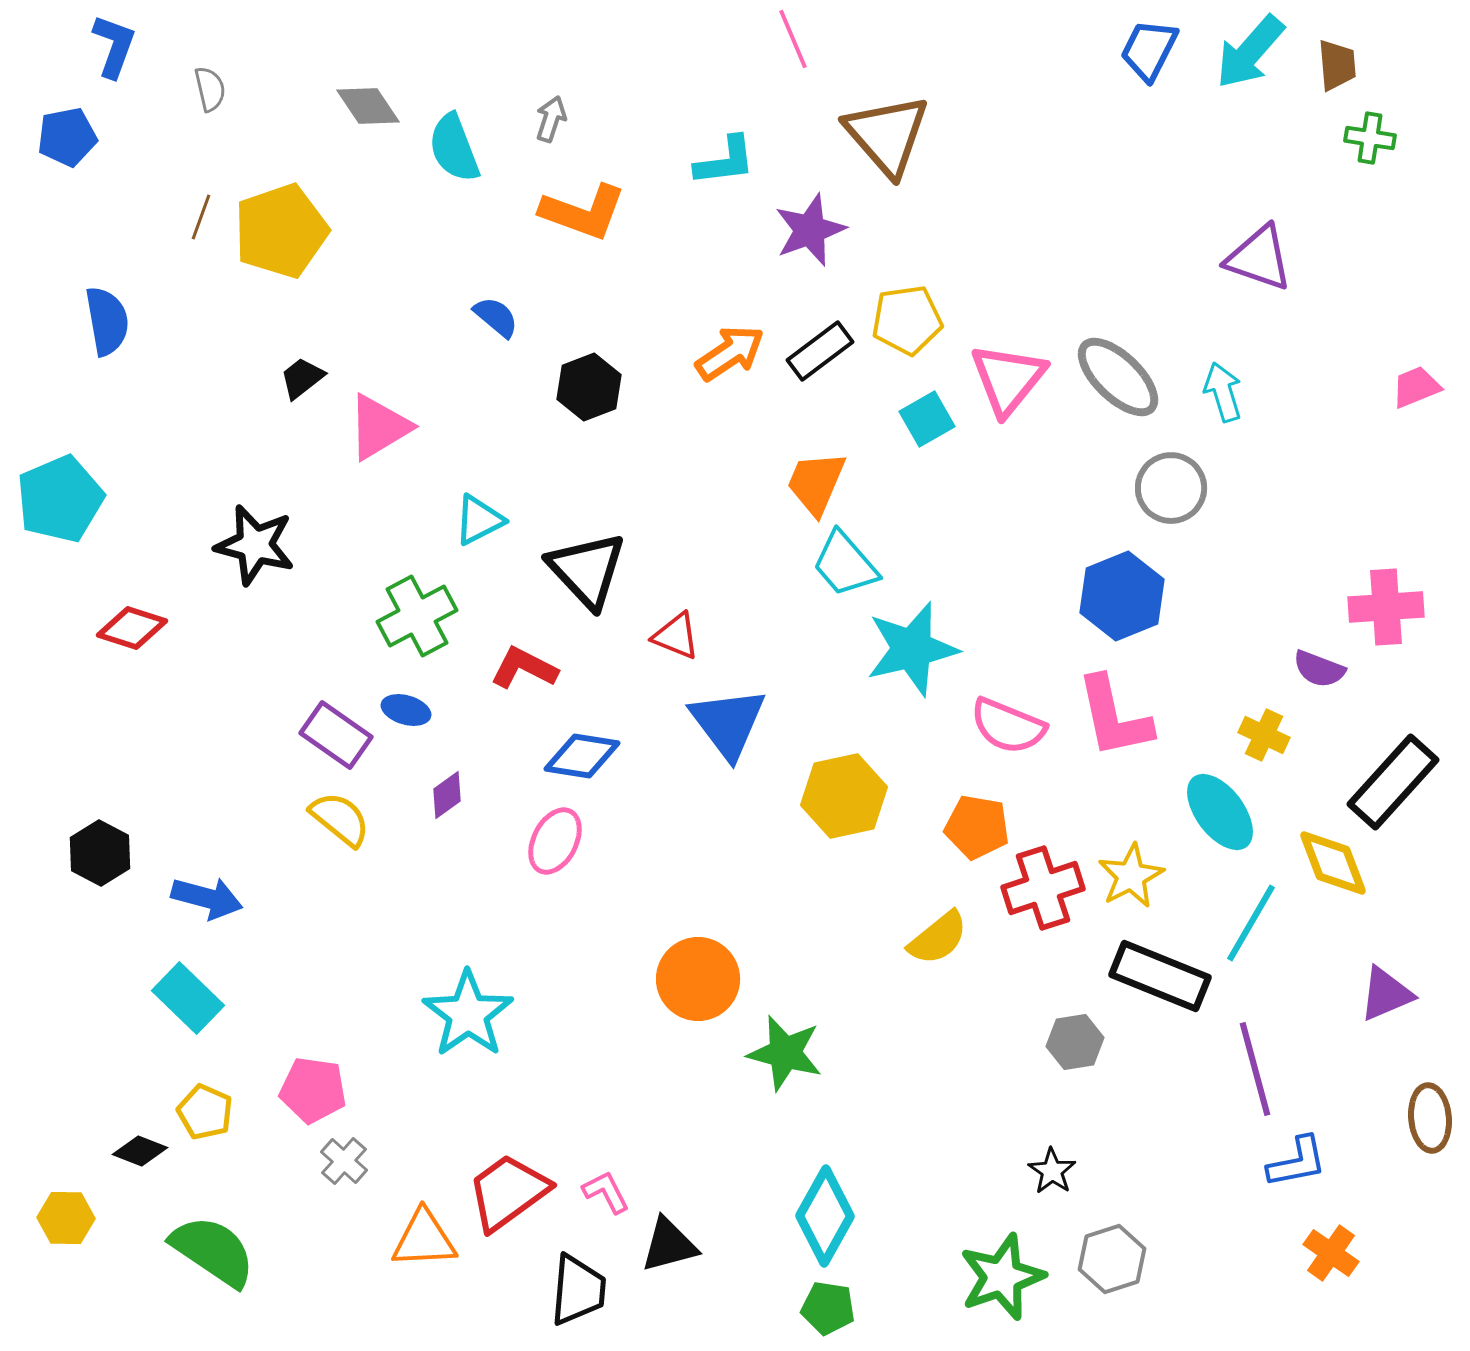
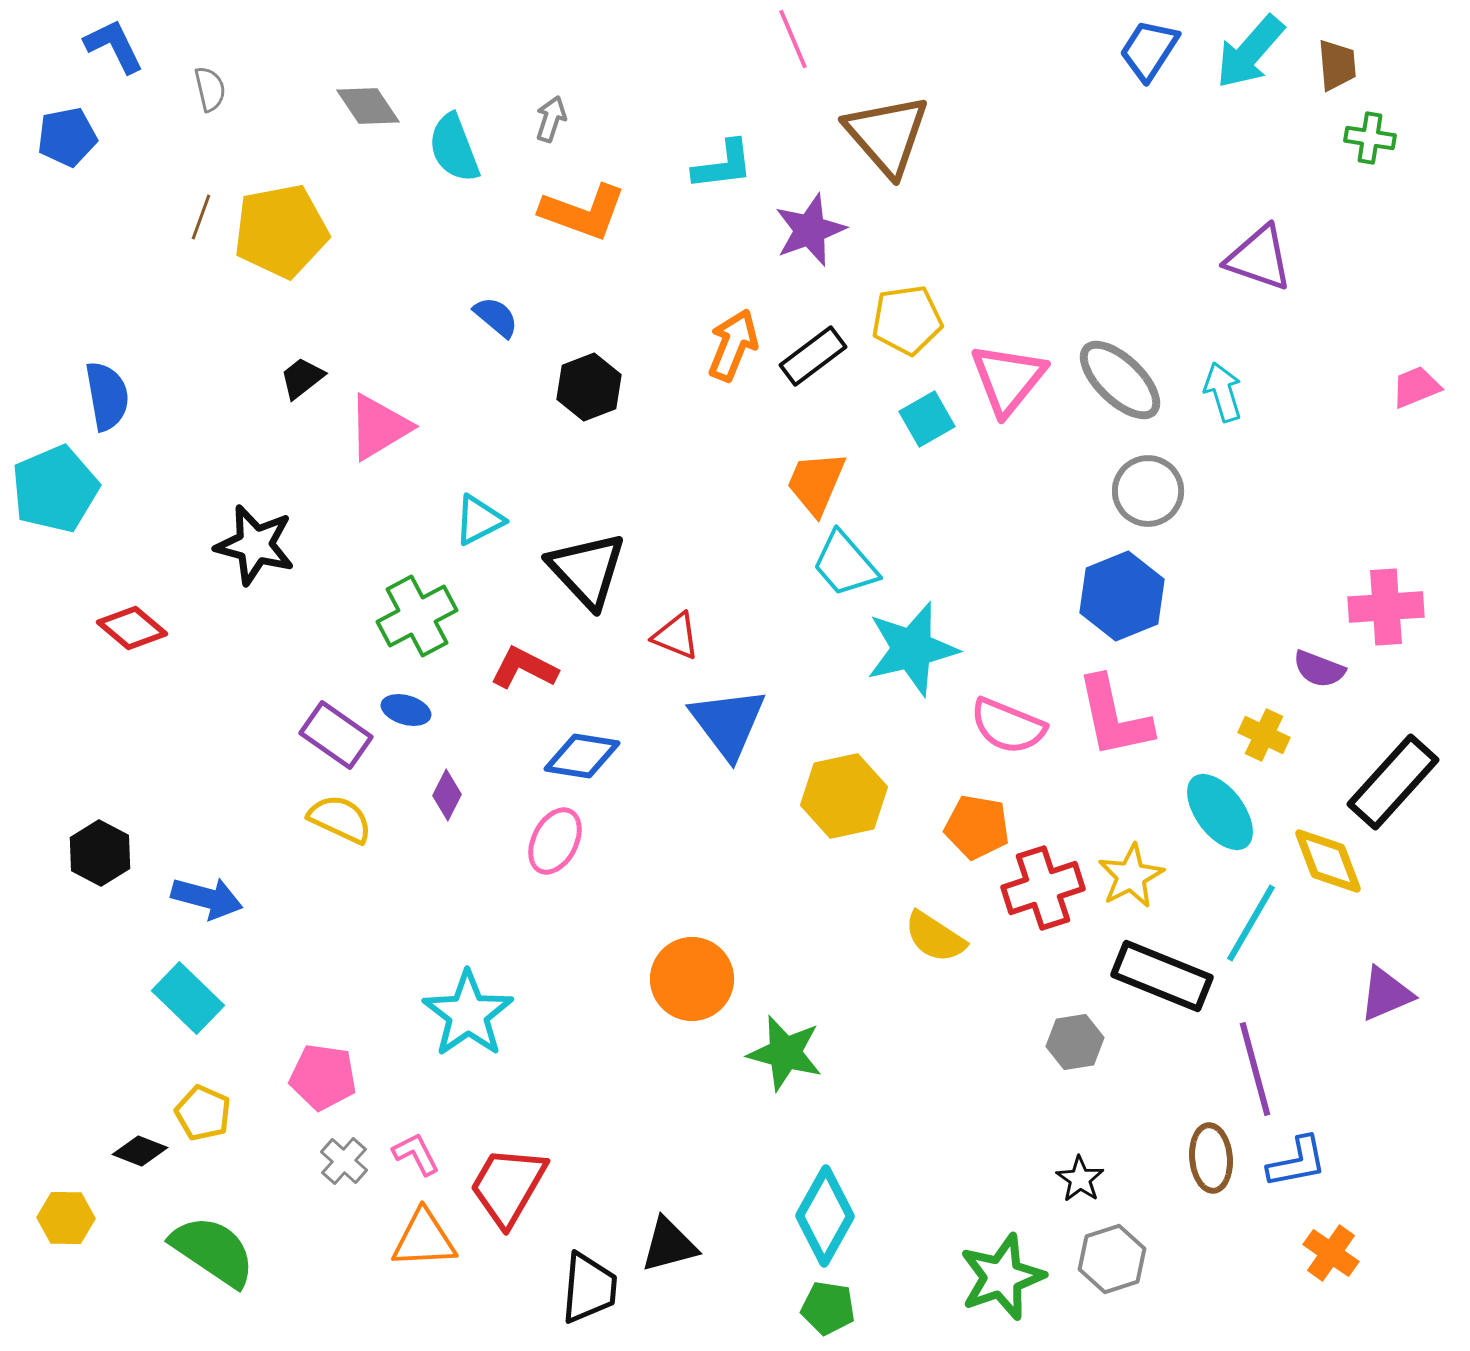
blue L-shape at (114, 46): rotated 46 degrees counterclockwise
blue trapezoid at (1149, 50): rotated 6 degrees clockwise
cyan L-shape at (725, 161): moved 2 px left, 4 px down
yellow pentagon at (281, 231): rotated 8 degrees clockwise
blue semicircle at (107, 321): moved 75 px down
black rectangle at (820, 351): moved 7 px left, 5 px down
orange arrow at (730, 353): moved 3 px right, 8 px up; rotated 34 degrees counterclockwise
gray ellipse at (1118, 377): moved 2 px right, 3 px down
gray circle at (1171, 488): moved 23 px left, 3 px down
cyan pentagon at (60, 499): moved 5 px left, 10 px up
red diamond at (132, 628): rotated 22 degrees clockwise
purple diamond at (447, 795): rotated 27 degrees counterclockwise
yellow semicircle at (340, 819): rotated 14 degrees counterclockwise
yellow diamond at (1333, 863): moved 5 px left, 2 px up
yellow semicircle at (938, 938): moved 3 px left, 1 px up; rotated 72 degrees clockwise
black rectangle at (1160, 976): moved 2 px right
orange circle at (698, 979): moved 6 px left
pink pentagon at (313, 1090): moved 10 px right, 13 px up
yellow pentagon at (205, 1112): moved 2 px left, 1 px down
brown ellipse at (1430, 1118): moved 219 px left, 40 px down
black star at (1052, 1171): moved 28 px right, 8 px down
red trapezoid at (508, 1192): moved 6 px up; rotated 24 degrees counterclockwise
pink L-shape at (606, 1192): moved 190 px left, 38 px up
black trapezoid at (578, 1290): moved 11 px right, 2 px up
